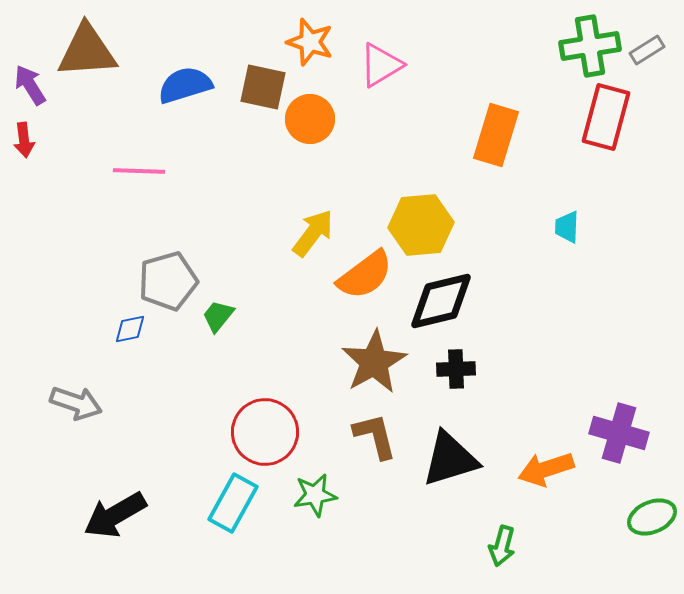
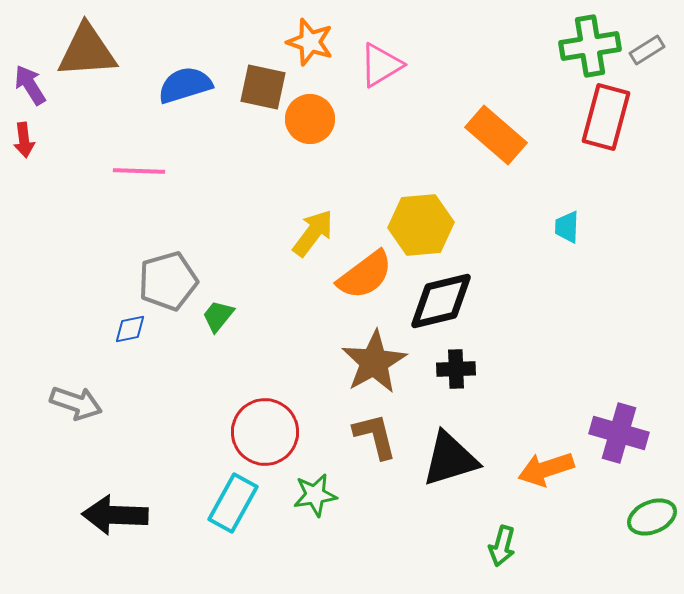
orange rectangle: rotated 66 degrees counterclockwise
black arrow: rotated 32 degrees clockwise
